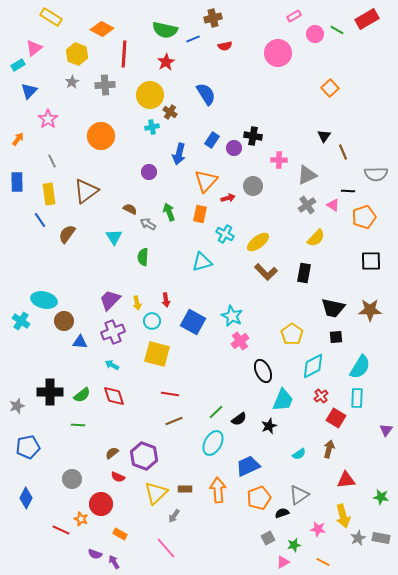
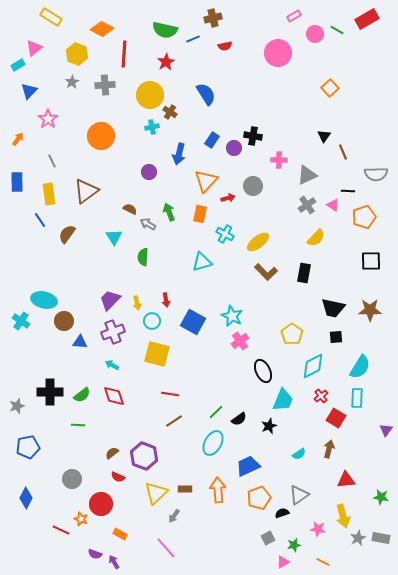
brown line at (174, 421): rotated 12 degrees counterclockwise
